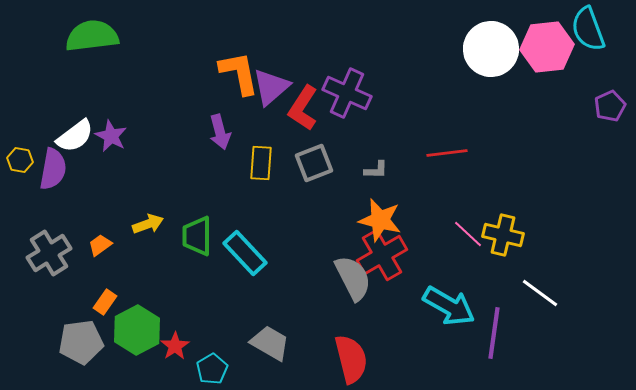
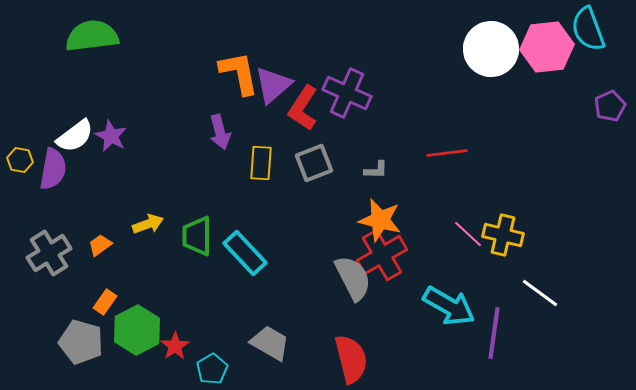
purple triangle: moved 2 px right, 2 px up
gray pentagon: rotated 24 degrees clockwise
